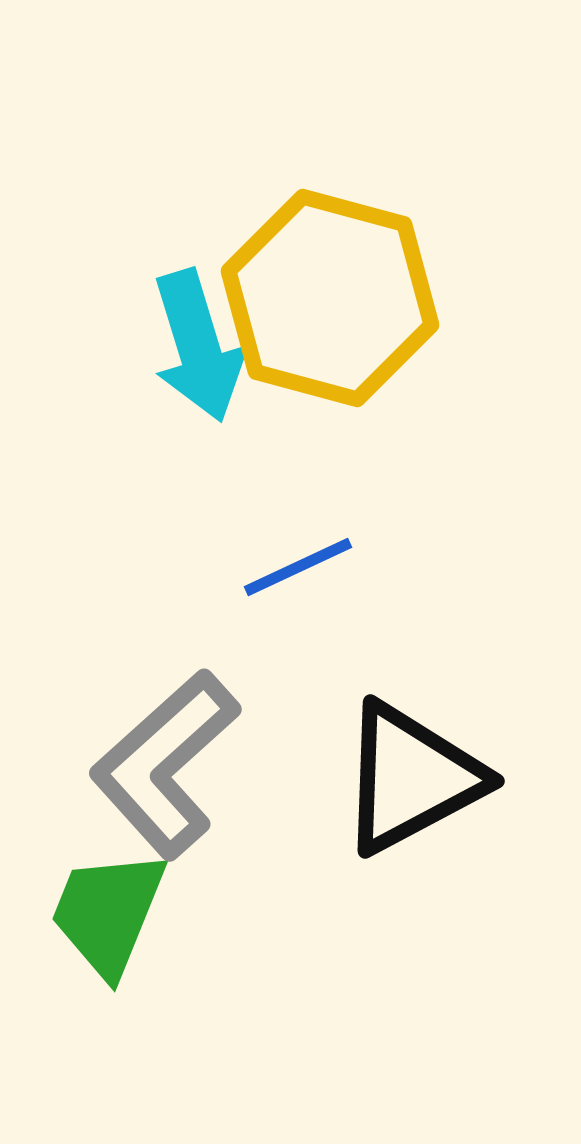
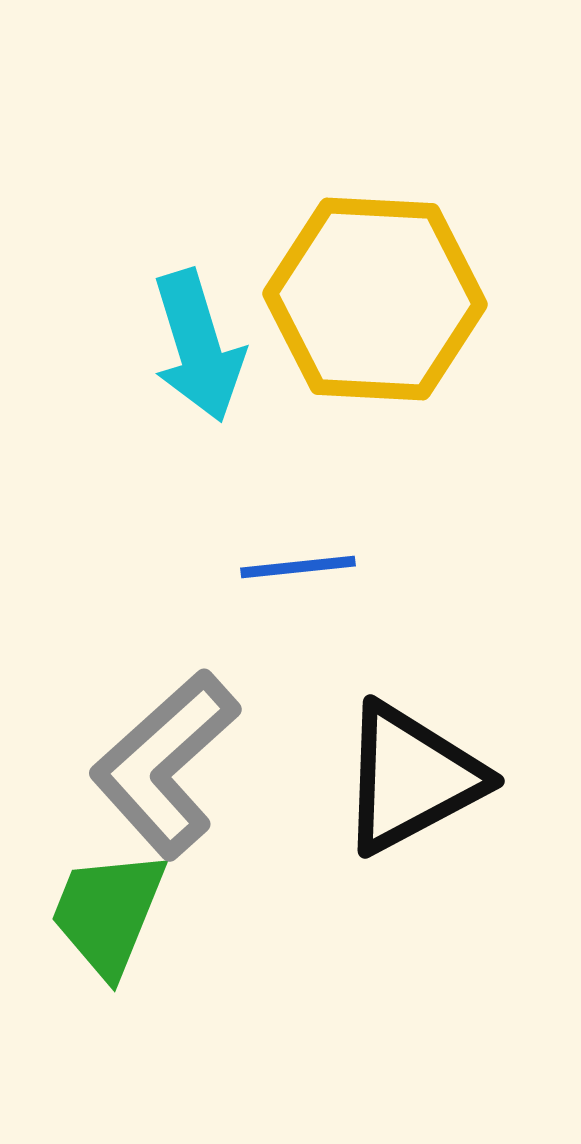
yellow hexagon: moved 45 px right, 1 px down; rotated 12 degrees counterclockwise
blue line: rotated 19 degrees clockwise
